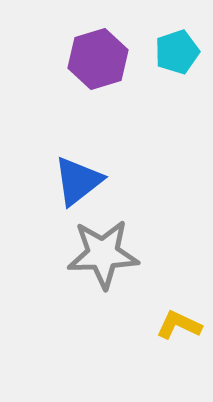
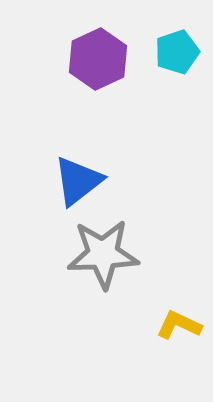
purple hexagon: rotated 8 degrees counterclockwise
